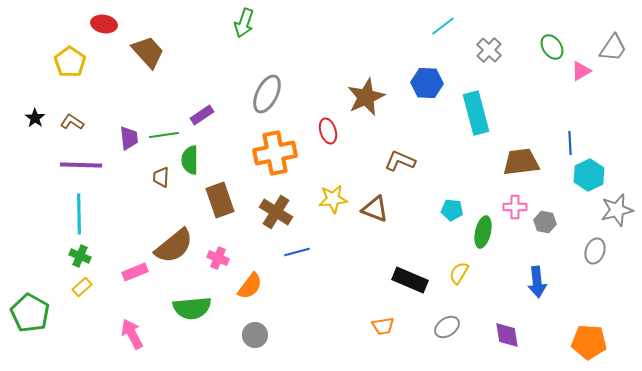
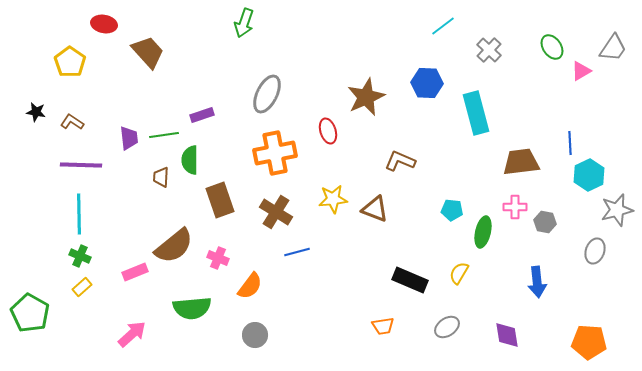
purple rectangle at (202, 115): rotated 15 degrees clockwise
black star at (35, 118): moved 1 px right, 6 px up; rotated 24 degrees counterclockwise
pink arrow at (132, 334): rotated 76 degrees clockwise
